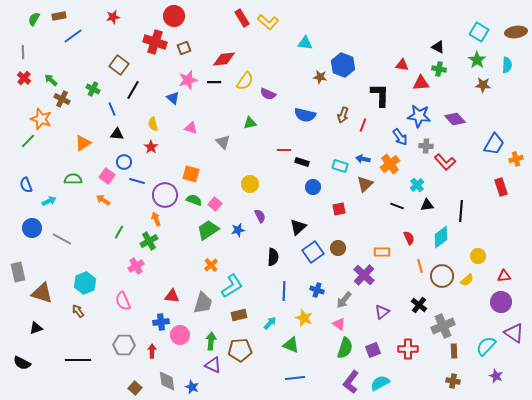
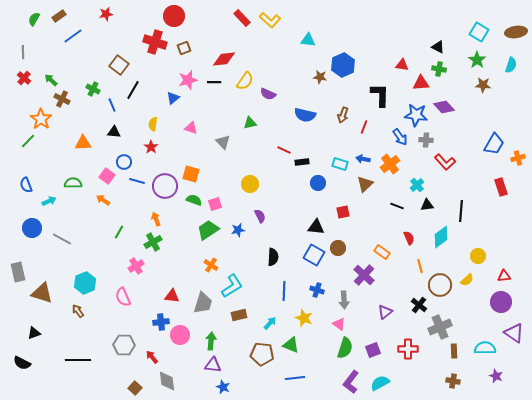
brown rectangle at (59, 16): rotated 24 degrees counterclockwise
red star at (113, 17): moved 7 px left, 3 px up
red rectangle at (242, 18): rotated 12 degrees counterclockwise
yellow L-shape at (268, 22): moved 2 px right, 2 px up
cyan triangle at (305, 43): moved 3 px right, 3 px up
blue hexagon at (343, 65): rotated 15 degrees clockwise
cyan semicircle at (507, 65): moved 4 px right; rotated 14 degrees clockwise
blue triangle at (173, 98): rotated 40 degrees clockwise
blue line at (112, 109): moved 4 px up
blue star at (419, 116): moved 3 px left, 1 px up
orange star at (41, 119): rotated 15 degrees clockwise
purple diamond at (455, 119): moved 11 px left, 12 px up
yellow semicircle at (153, 124): rotated 24 degrees clockwise
red line at (363, 125): moved 1 px right, 2 px down
black triangle at (117, 134): moved 3 px left, 2 px up
orange triangle at (83, 143): rotated 30 degrees clockwise
gray cross at (426, 146): moved 6 px up
red line at (284, 150): rotated 24 degrees clockwise
orange cross at (516, 159): moved 2 px right, 1 px up
black rectangle at (302, 162): rotated 24 degrees counterclockwise
cyan rectangle at (340, 166): moved 2 px up
green semicircle at (73, 179): moved 4 px down
blue circle at (313, 187): moved 5 px right, 4 px up
purple circle at (165, 195): moved 9 px up
pink square at (215, 204): rotated 32 degrees clockwise
red square at (339, 209): moved 4 px right, 3 px down
black triangle at (298, 227): moved 18 px right; rotated 48 degrees clockwise
green cross at (149, 241): moved 4 px right, 1 px down
blue square at (313, 252): moved 1 px right, 3 px down; rotated 25 degrees counterclockwise
orange rectangle at (382, 252): rotated 35 degrees clockwise
orange cross at (211, 265): rotated 16 degrees counterclockwise
brown circle at (442, 276): moved 2 px left, 9 px down
gray arrow at (344, 300): rotated 42 degrees counterclockwise
pink semicircle at (123, 301): moved 4 px up
purple triangle at (382, 312): moved 3 px right
gray cross at (443, 326): moved 3 px left, 1 px down
black triangle at (36, 328): moved 2 px left, 5 px down
cyan semicircle at (486, 346): moved 1 px left, 2 px down; rotated 45 degrees clockwise
brown pentagon at (240, 350): moved 22 px right, 4 px down; rotated 10 degrees clockwise
red arrow at (152, 351): moved 6 px down; rotated 40 degrees counterclockwise
purple triangle at (213, 365): rotated 18 degrees counterclockwise
blue star at (192, 387): moved 31 px right
